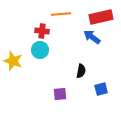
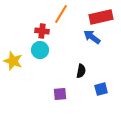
orange line: rotated 54 degrees counterclockwise
